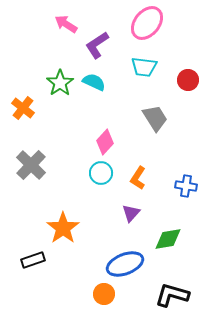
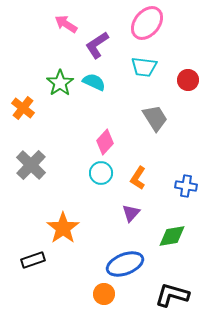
green diamond: moved 4 px right, 3 px up
